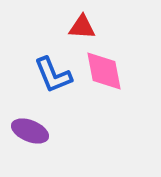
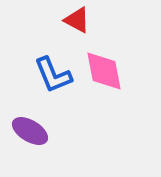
red triangle: moved 5 px left, 7 px up; rotated 24 degrees clockwise
purple ellipse: rotated 9 degrees clockwise
